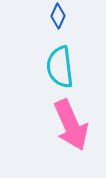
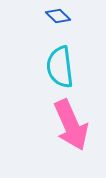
blue diamond: rotated 70 degrees counterclockwise
